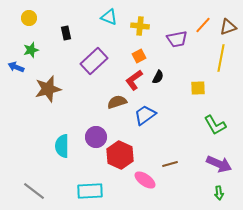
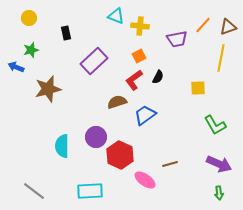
cyan triangle: moved 7 px right, 1 px up
